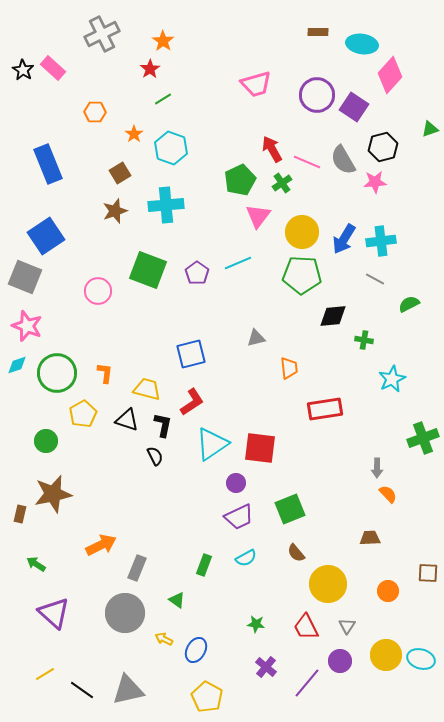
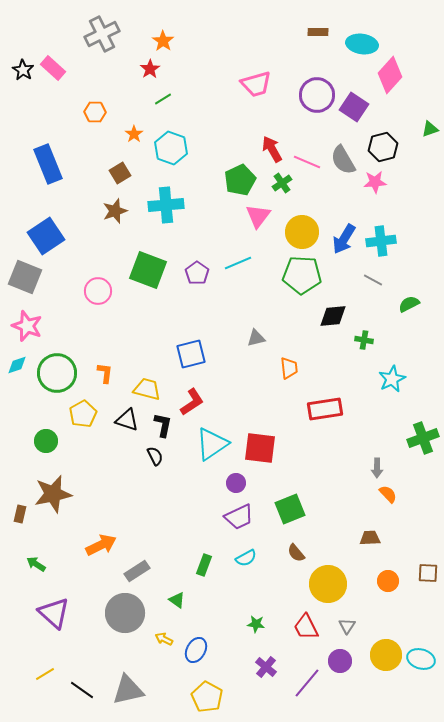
gray line at (375, 279): moved 2 px left, 1 px down
gray rectangle at (137, 568): moved 3 px down; rotated 35 degrees clockwise
orange circle at (388, 591): moved 10 px up
